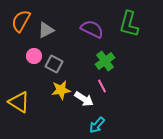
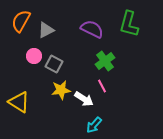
cyan arrow: moved 3 px left
